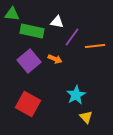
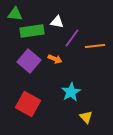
green triangle: moved 3 px right
green rectangle: rotated 20 degrees counterclockwise
purple line: moved 1 px down
purple square: rotated 10 degrees counterclockwise
cyan star: moved 5 px left, 3 px up
